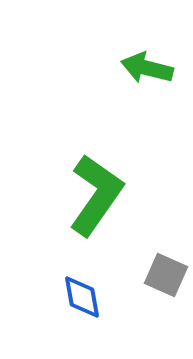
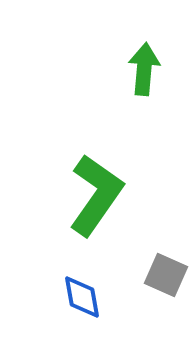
green arrow: moved 3 px left, 1 px down; rotated 81 degrees clockwise
